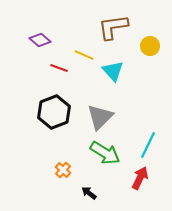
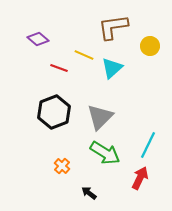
purple diamond: moved 2 px left, 1 px up
cyan triangle: moved 1 px left, 3 px up; rotated 30 degrees clockwise
orange cross: moved 1 px left, 4 px up
